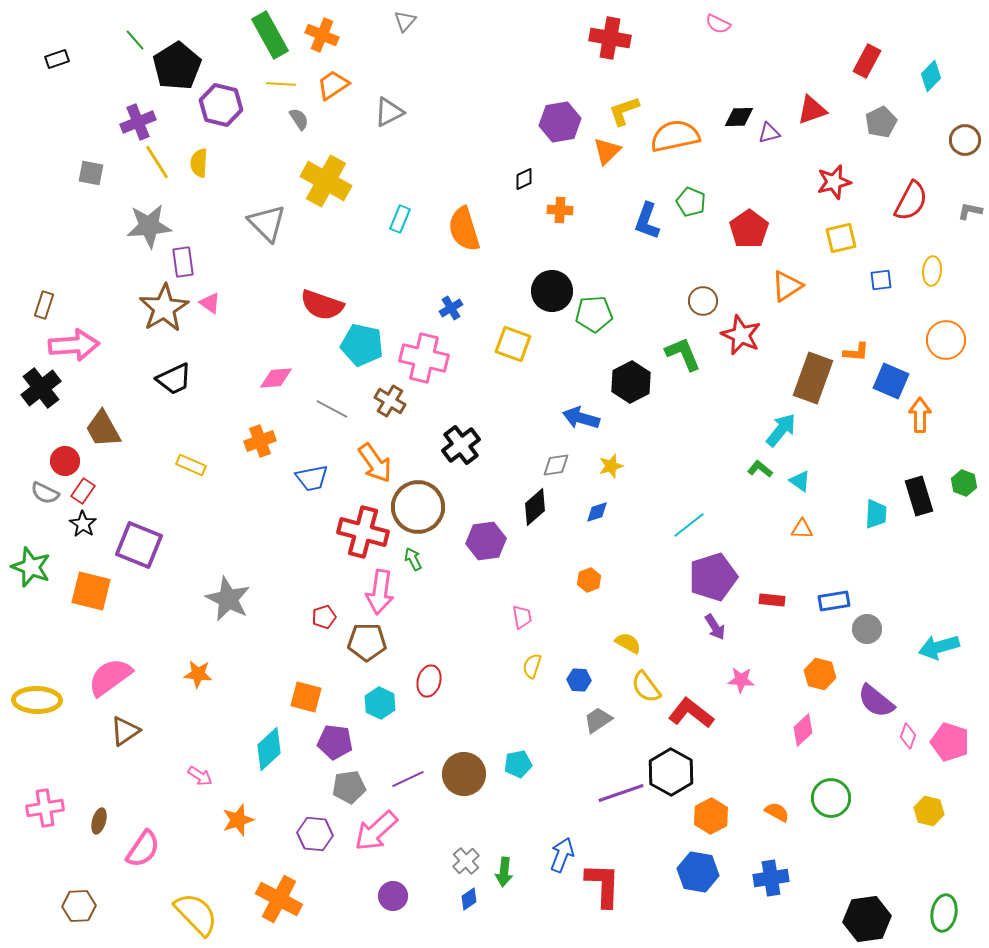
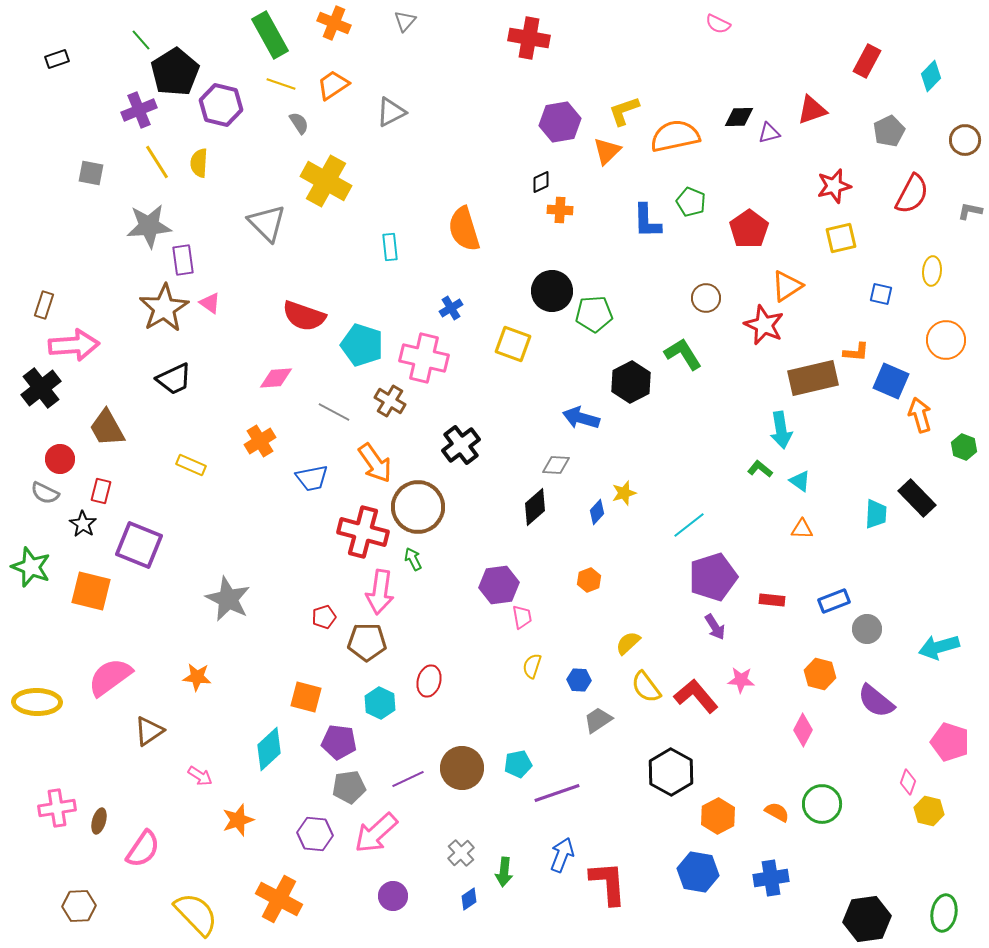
orange cross at (322, 35): moved 12 px right, 12 px up
red cross at (610, 38): moved 81 px left
green line at (135, 40): moved 6 px right
black pentagon at (177, 66): moved 2 px left, 6 px down
yellow line at (281, 84): rotated 16 degrees clockwise
gray triangle at (389, 112): moved 2 px right
gray semicircle at (299, 119): moved 4 px down
purple cross at (138, 122): moved 1 px right, 12 px up
gray pentagon at (881, 122): moved 8 px right, 9 px down
black diamond at (524, 179): moved 17 px right, 3 px down
red star at (834, 182): moved 4 px down
red semicircle at (911, 201): moved 1 px right, 7 px up
cyan rectangle at (400, 219): moved 10 px left, 28 px down; rotated 28 degrees counterclockwise
blue L-shape at (647, 221): rotated 21 degrees counterclockwise
purple rectangle at (183, 262): moved 2 px up
blue square at (881, 280): moved 14 px down; rotated 20 degrees clockwise
brown circle at (703, 301): moved 3 px right, 3 px up
red semicircle at (322, 305): moved 18 px left, 11 px down
red star at (741, 335): moved 23 px right, 10 px up
cyan pentagon at (362, 345): rotated 6 degrees clockwise
green L-shape at (683, 354): rotated 9 degrees counterclockwise
brown rectangle at (813, 378): rotated 57 degrees clockwise
gray line at (332, 409): moved 2 px right, 3 px down
orange arrow at (920, 415): rotated 16 degrees counterclockwise
brown trapezoid at (103, 429): moved 4 px right, 1 px up
cyan arrow at (781, 430): rotated 132 degrees clockwise
orange cross at (260, 441): rotated 12 degrees counterclockwise
red circle at (65, 461): moved 5 px left, 2 px up
gray diamond at (556, 465): rotated 12 degrees clockwise
yellow star at (611, 466): moved 13 px right, 27 px down
green hexagon at (964, 483): moved 36 px up
red rectangle at (83, 491): moved 18 px right; rotated 20 degrees counterclockwise
black rectangle at (919, 496): moved 2 px left, 2 px down; rotated 27 degrees counterclockwise
blue diamond at (597, 512): rotated 30 degrees counterclockwise
purple hexagon at (486, 541): moved 13 px right, 44 px down
blue rectangle at (834, 601): rotated 12 degrees counterclockwise
yellow semicircle at (628, 643): rotated 72 degrees counterclockwise
orange star at (198, 674): moved 1 px left, 3 px down
yellow ellipse at (37, 700): moved 2 px down
red L-shape at (691, 713): moved 5 px right, 17 px up; rotated 12 degrees clockwise
pink diamond at (803, 730): rotated 20 degrees counterclockwise
brown triangle at (125, 731): moved 24 px right
pink diamond at (908, 736): moved 46 px down
purple pentagon at (335, 742): moved 4 px right
brown circle at (464, 774): moved 2 px left, 6 px up
purple line at (621, 793): moved 64 px left
green circle at (831, 798): moved 9 px left, 6 px down
pink cross at (45, 808): moved 12 px right
orange hexagon at (711, 816): moved 7 px right
pink arrow at (376, 831): moved 2 px down
gray cross at (466, 861): moved 5 px left, 8 px up
red L-shape at (603, 885): moved 5 px right, 2 px up; rotated 6 degrees counterclockwise
